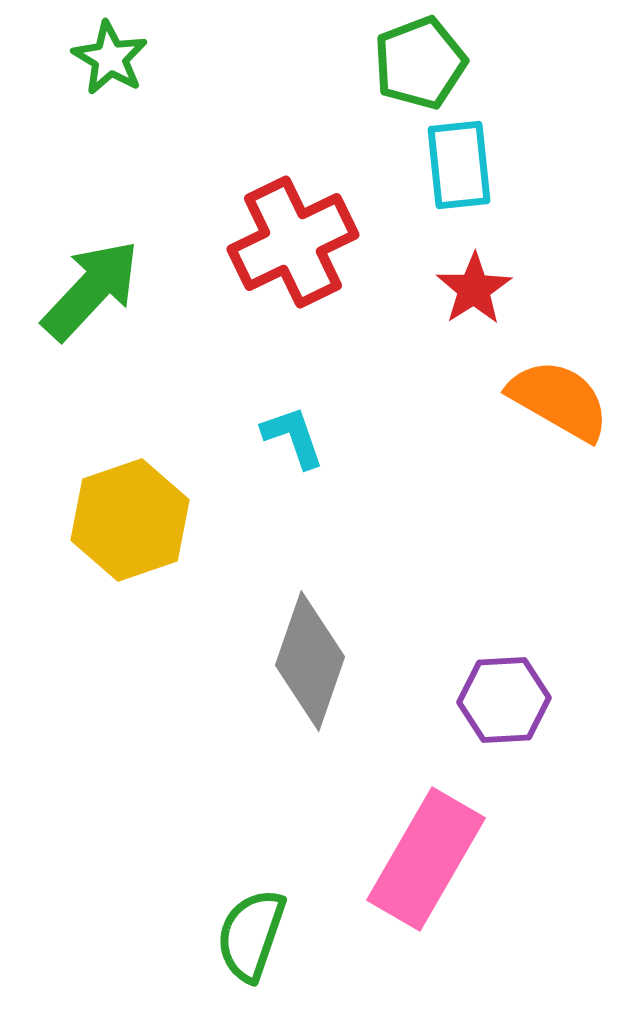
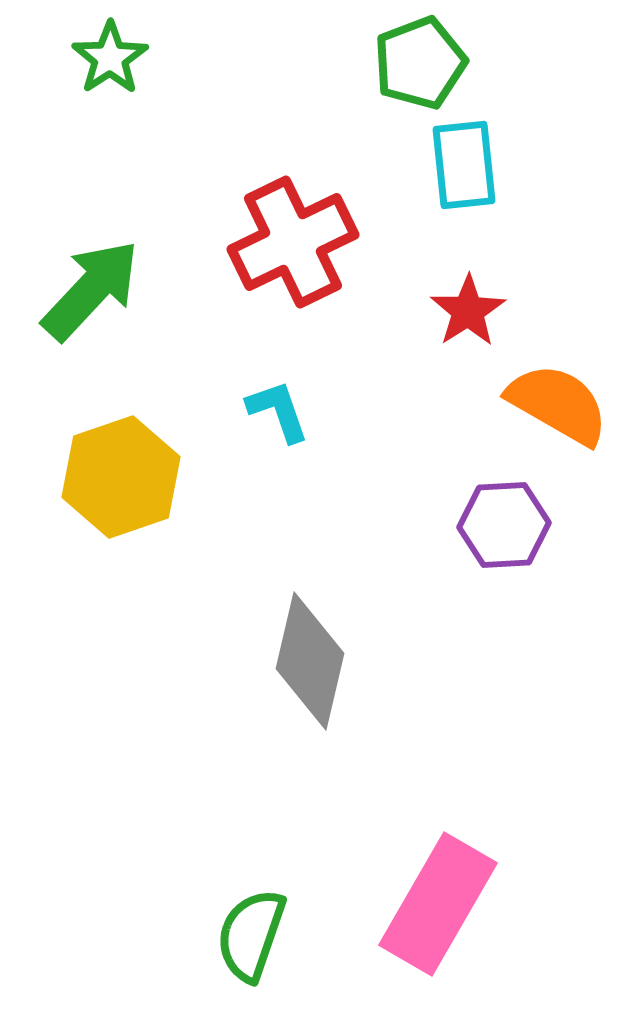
green star: rotated 8 degrees clockwise
cyan rectangle: moved 5 px right
red star: moved 6 px left, 22 px down
orange semicircle: moved 1 px left, 4 px down
cyan L-shape: moved 15 px left, 26 px up
yellow hexagon: moved 9 px left, 43 px up
gray diamond: rotated 6 degrees counterclockwise
purple hexagon: moved 175 px up
pink rectangle: moved 12 px right, 45 px down
